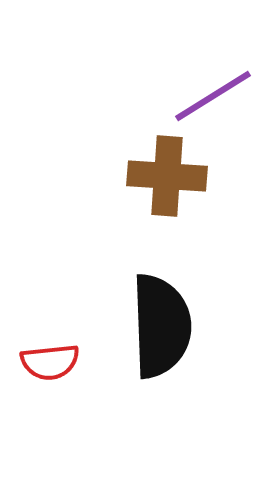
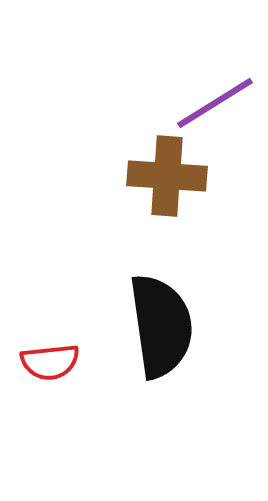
purple line: moved 2 px right, 7 px down
black semicircle: rotated 6 degrees counterclockwise
